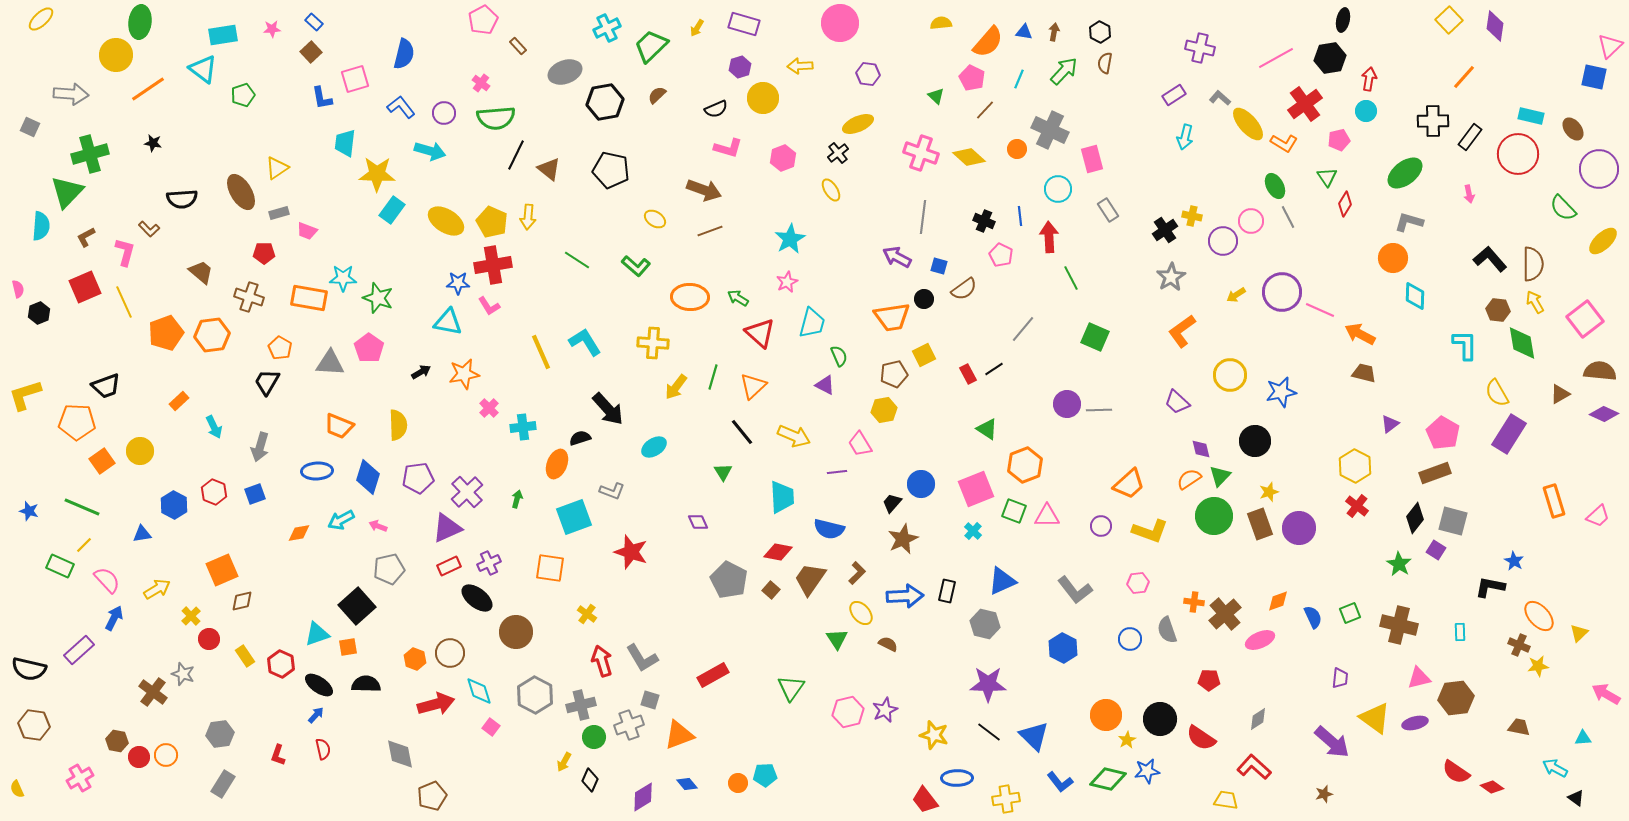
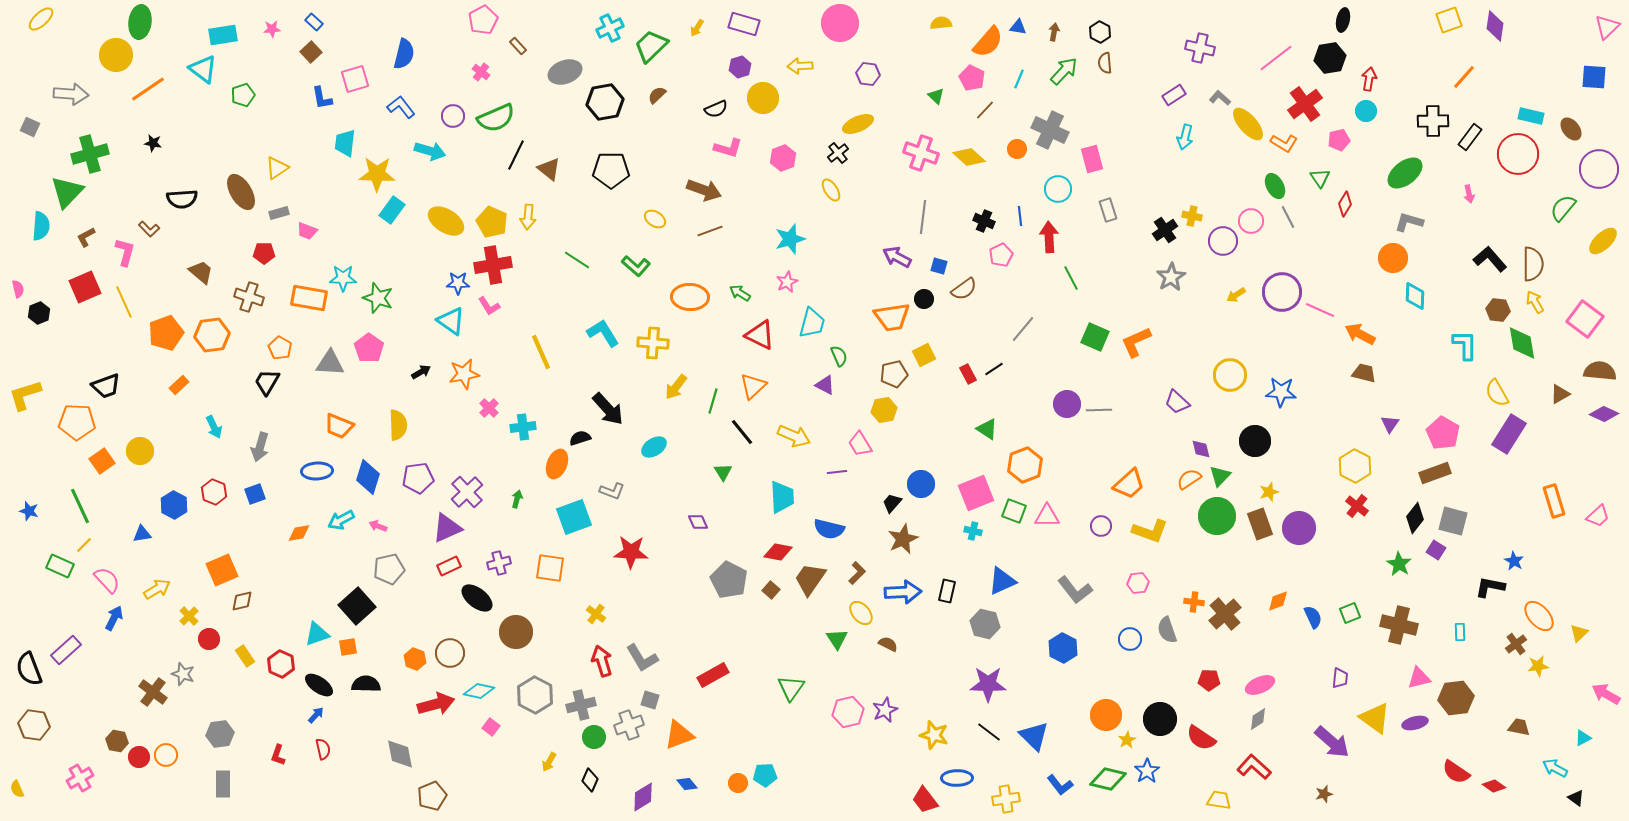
yellow square at (1449, 20): rotated 24 degrees clockwise
cyan cross at (607, 28): moved 3 px right
blue triangle at (1024, 32): moved 6 px left, 5 px up
pink triangle at (1610, 46): moved 3 px left, 19 px up
pink line at (1276, 58): rotated 9 degrees counterclockwise
brown semicircle at (1105, 63): rotated 15 degrees counterclockwise
blue square at (1594, 77): rotated 8 degrees counterclockwise
pink cross at (481, 83): moved 11 px up
purple circle at (444, 113): moved 9 px right, 3 px down
green semicircle at (496, 118): rotated 18 degrees counterclockwise
brown ellipse at (1573, 129): moved 2 px left
black pentagon at (611, 170): rotated 12 degrees counterclockwise
green triangle at (1327, 177): moved 7 px left, 1 px down
green semicircle at (1563, 208): rotated 84 degrees clockwise
gray rectangle at (1108, 210): rotated 15 degrees clockwise
cyan star at (790, 239): rotated 12 degrees clockwise
pink pentagon at (1001, 255): rotated 20 degrees clockwise
green arrow at (738, 298): moved 2 px right, 5 px up
pink square at (1585, 319): rotated 15 degrees counterclockwise
cyan triangle at (448, 322): moved 3 px right, 1 px up; rotated 24 degrees clockwise
orange L-shape at (1182, 331): moved 46 px left, 11 px down; rotated 12 degrees clockwise
red triangle at (760, 333): moved 2 px down; rotated 16 degrees counterclockwise
cyan L-shape at (585, 342): moved 18 px right, 9 px up
green line at (713, 377): moved 24 px down
blue star at (1281, 392): rotated 16 degrees clockwise
orange rectangle at (179, 401): moved 16 px up
purple triangle at (1390, 424): rotated 18 degrees counterclockwise
pink square at (976, 489): moved 4 px down
green line at (82, 507): moved 2 px left, 1 px up; rotated 42 degrees clockwise
green circle at (1214, 516): moved 3 px right
cyan cross at (973, 531): rotated 30 degrees counterclockwise
red star at (631, 552): rotated 16 degrees counterclockwise
purple cross at (489, 563): moved 10 px right; rotated 10 degrees clockwise
blue arrow at (905, 596): moved 2 px left, 4 px up
yellow cross at (587, 614): moved 9 px right
yellow cross at (191, 616): moved 2 px left
pink ellipse at (1260, 640): moved 45 px down
brown cross at (1519, 645): moved 3 px left, 1 px up; rotated 30 degrees clockwise
purple rectangle at (79, 650): moved 13 px left
black semicircle at (29, 669): rotated 56 degrees clockwise
cyan diamond at (479, 691): rotated 60 degrees counterclockwise
cyan triangle at (1583, 738): rotated 24 degrees counterclockwise
yellow arrow at (564, 762): moved 15 px left
blue star at (1147, 771): rotated 25 degrees counterclockwise
blue L-shape at (1060, 782): moved 3 px down
gray rectangle at (223, 784): rotated 32 degrees counterclockwise
red diamond at (1492, 787): moved 2 px right, 1 px up
yellow trapezoid at (1226, 800): moved 7 px left
